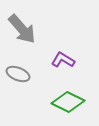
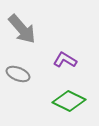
purple L-shape: moved 2 px right
green diamond: moved 1 px right, 1 px up
